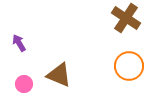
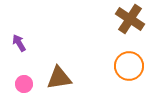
brown cross: moved 4 px right, 1 px down
brown triangle: moved 3 px down; rotated 32 degrees counterclockwise
